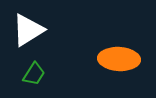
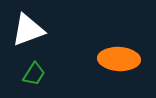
white triangle: rotated 12 degrees clockwise
